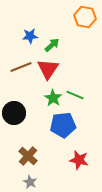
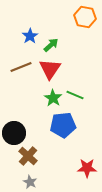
blue star: rotated 28 degrees counterclockwise
green arrow: moved 1 px left
red triangle: moved 2 px right
black circle: moved 20 px down
red star: moved 8 px right, 8 px down; rotated 12 degrees counterclockwise
